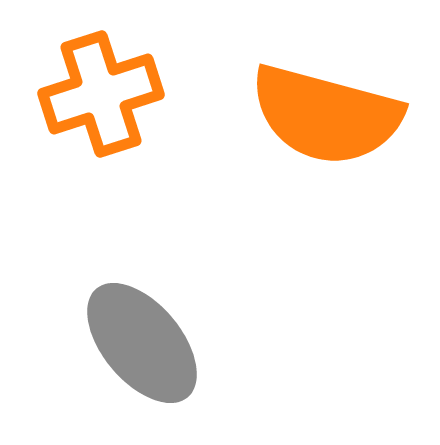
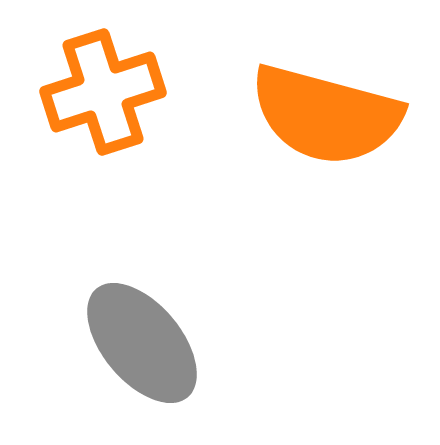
orange cross: moved 2 px right, 2 px up
